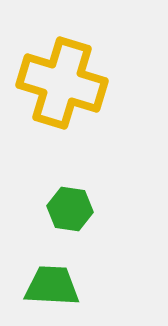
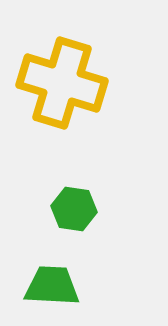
green hexagon: moved 4 px right
